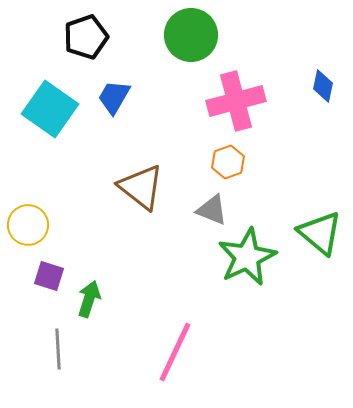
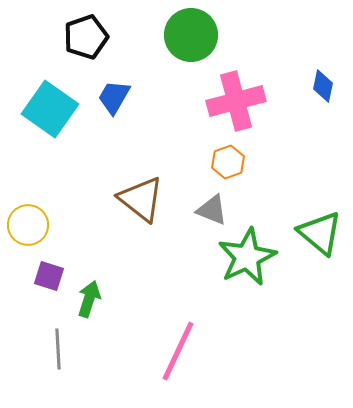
brown triangle: moved 12 px down
pink line: moved 3 px right, 1 px up
